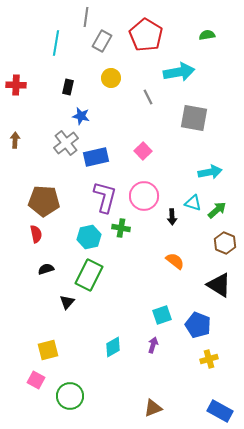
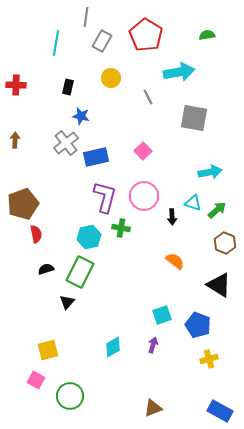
brown pentagon at (44, 201): moved 21 px left, 3 px down; rotated 24 degrees counterclockwise
green rectangle at (89, 275): moved 9 px left, 3 px up
